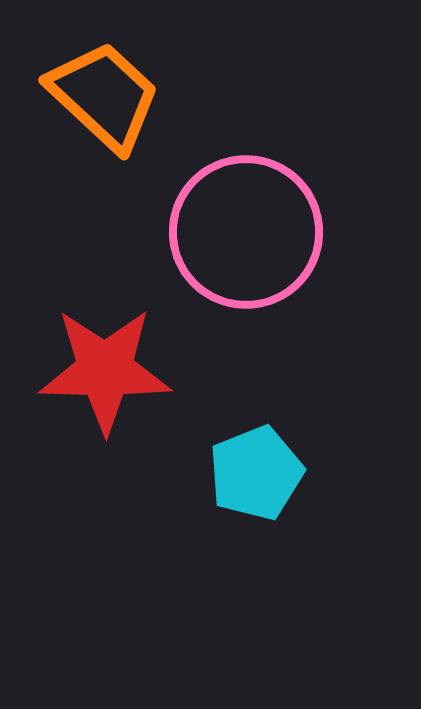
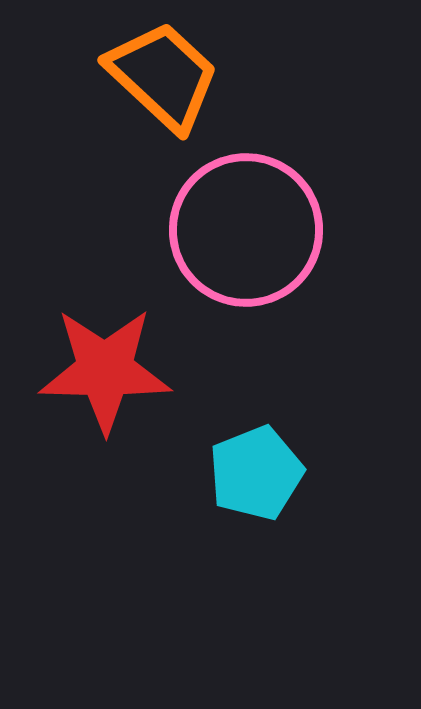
orange trapezoid: moved 59 px right, 20 px up
pink circle: moved 2 px up
